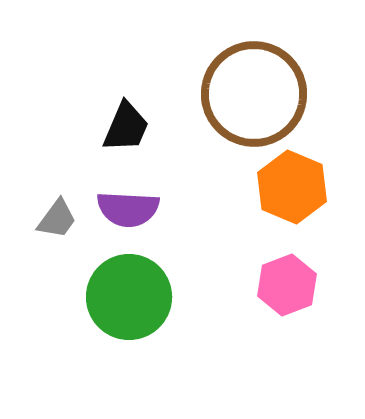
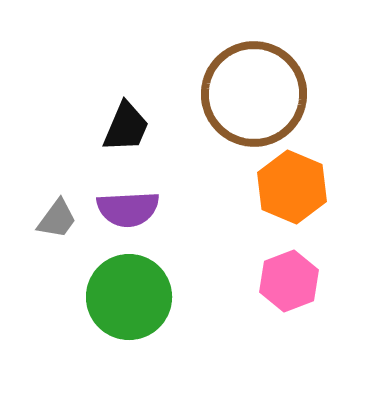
purple semicircle: rotated 6 degrees counterclockwise
pink hexagon: moved 2 px right, 4 px up
